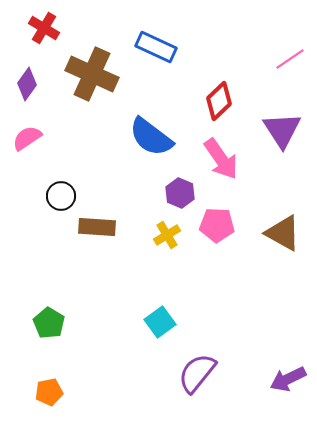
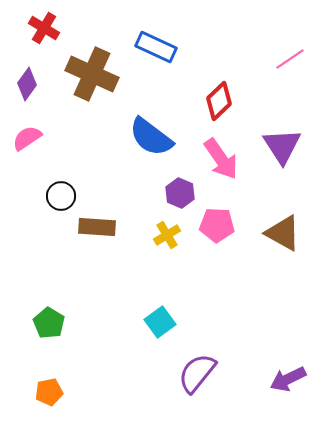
purple triangle: moved 16 px down
